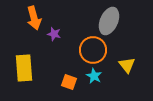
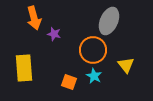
yellow triangle: moved 1 px left
